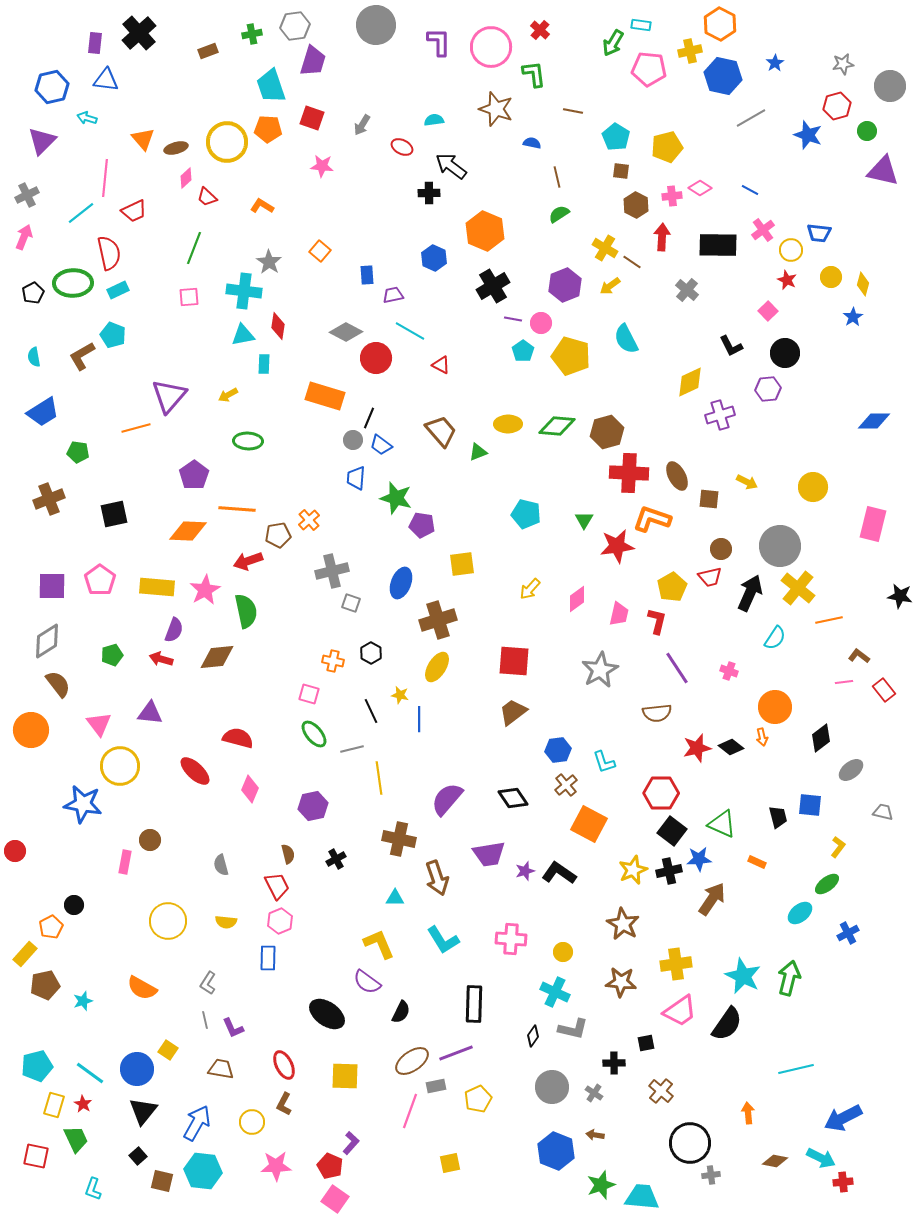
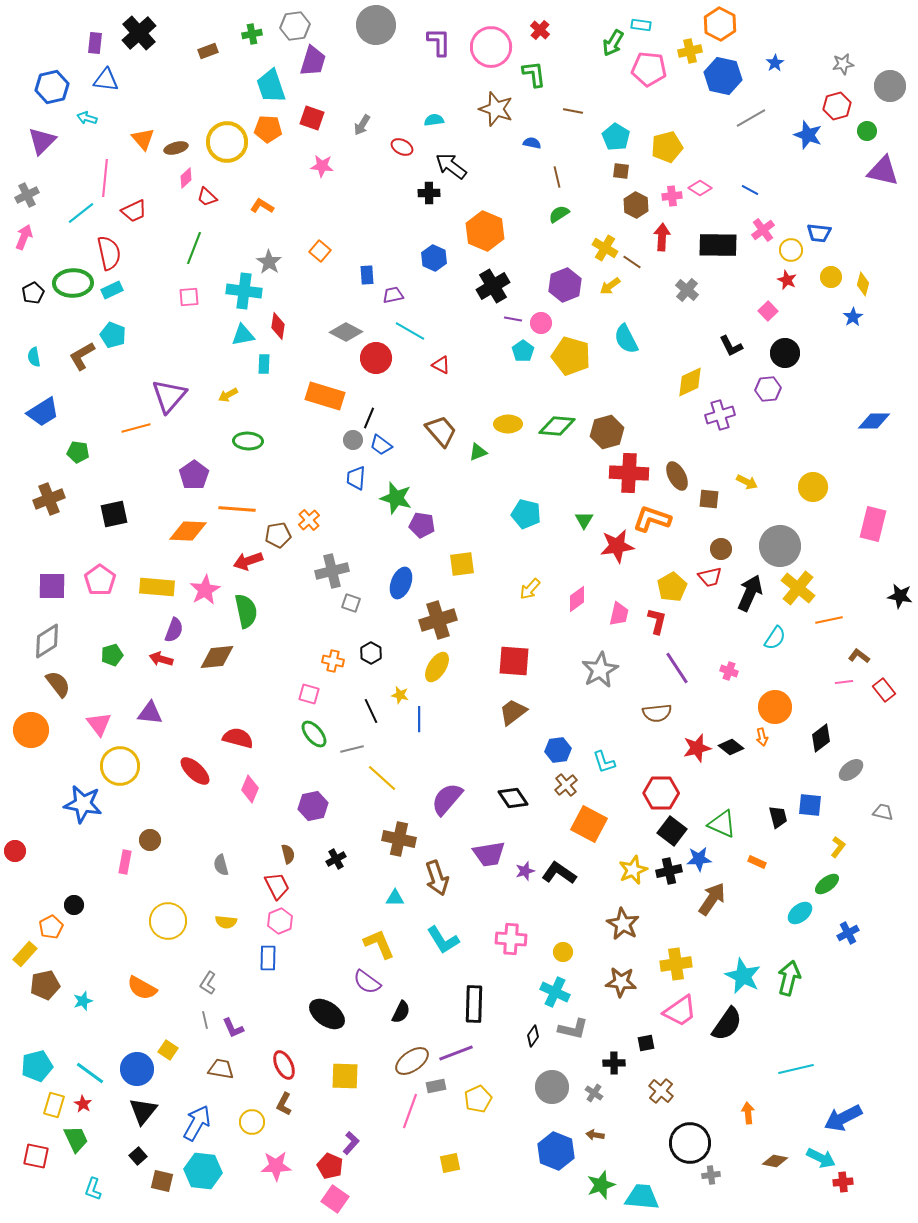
cyan rectangle at (118, 290): moved 6 px left
yellow line at (379, 778): moved 3 px right; rotated 40 degrees counterclockwise
